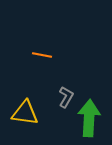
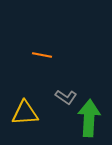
gray L-shape: rotated 95 degrees clockwise
yellow triangle: rotated 12 degrees counterclockwise
